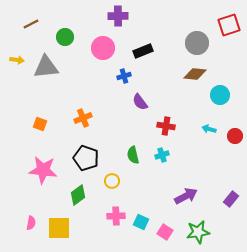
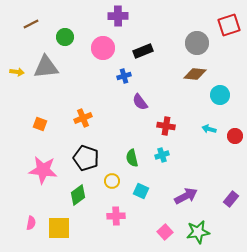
yellow arrow: moved 12 px down
green semicircle: moved 1 px left, 3 px down
cyan square: moved 31 px up
pink square: rotated 14 degrees clockwise
